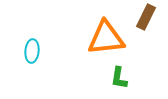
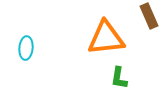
brown rectangle: moved 3 px right, 1 px up; rotated 50 degrees counterclockwise
cyan ellipse: moved 6 px left, 3 px up
